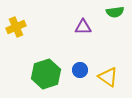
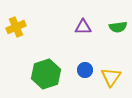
green semicircle: moved 3 px right, 15 px down
blue circle: moved 5 px right
yellow triangle: moved 3 px right; rotated 30 degrees clockwise
